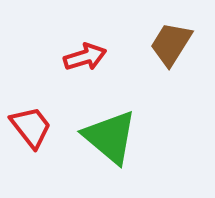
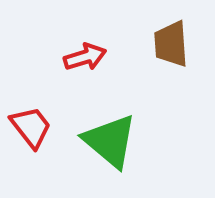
brown trapezoid: rotated 36 degrees counterclockwise
green triangle: moved 4 px down
